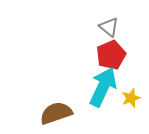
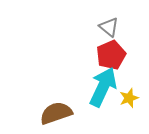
yellow star: moved 2 px left
